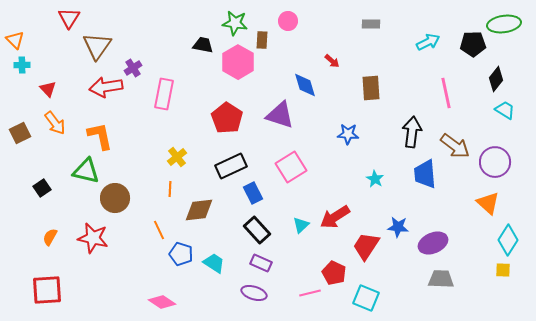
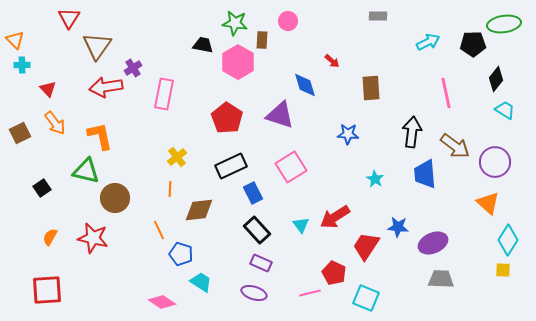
gray rectangle at (371, 24): moved 7 px right, 8 px up
cyan triangle at (301, 225): rotated 24 degrees counterclockwise
cyan trapezoid at (214, 263): moved 13 px left, 19 px down
